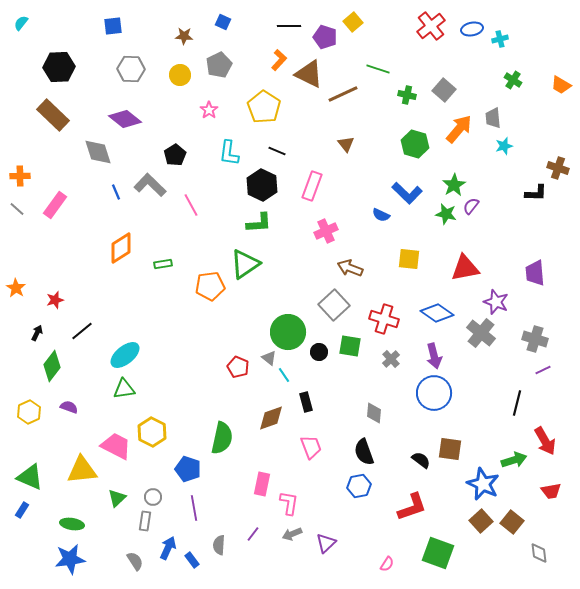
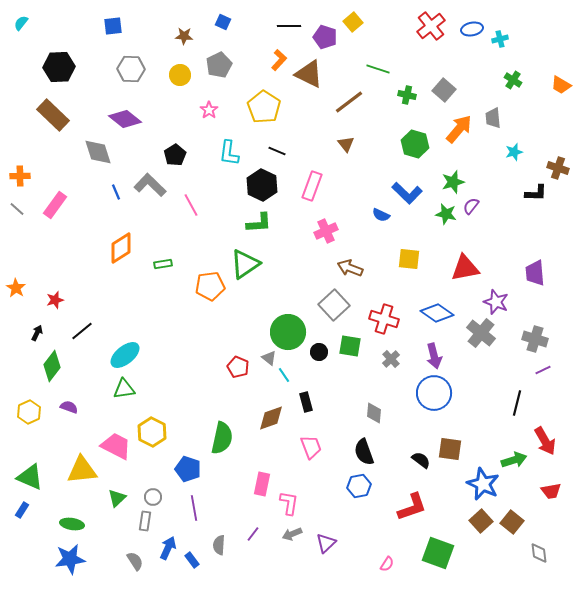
brown line at (343, 94): moved 6 px right, 8 px down; rotated 12 degrees counterclockwise
cyan star at (504, 146): moved 10 px right, 6 px down
green star at (454, 185): moved 1 px left, 3 px up; rotated 15 degrees clockwise
